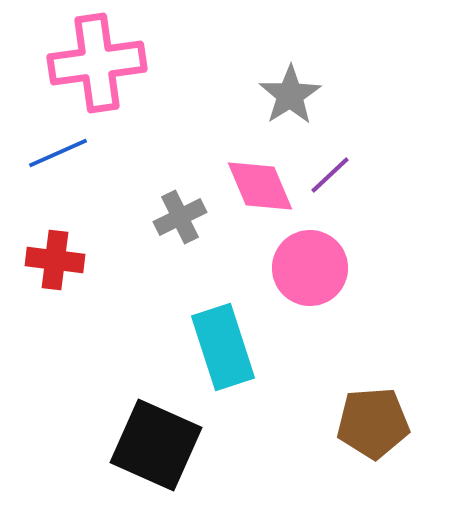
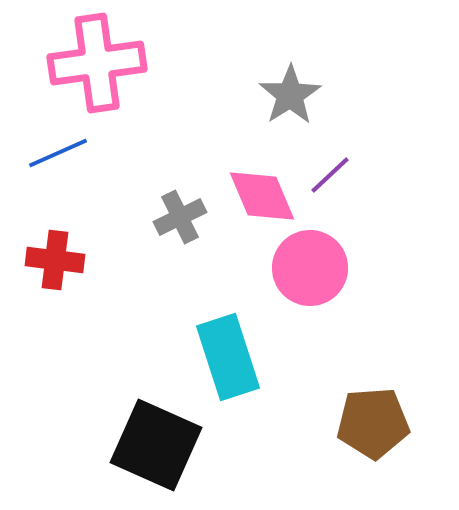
pink diamond: moved 2 px right, 10 px down
cyan rectangle: moved 5 px right, 10 px down
